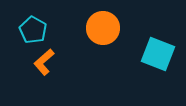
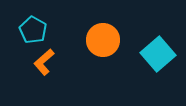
orange circle: moved 12 px down
cyan square: rotated 28 degrees clockwise
